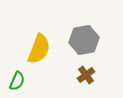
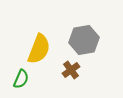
brown cross: moved 15 px left, 5 px up
green semicircle: moved 4 px right, 2 px up
